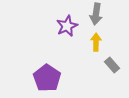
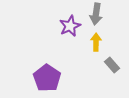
purple star: moved 3 px right
